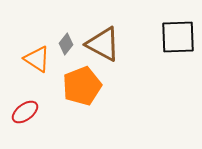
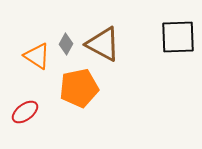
gray diamond: rotated 10 degrees counterclockwise
orange triangle: moved 3 px up
orange pentagon: moved 3 px left, 2 px down; rotated 9 degrees clockwise
